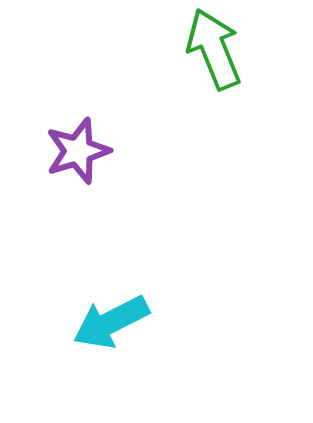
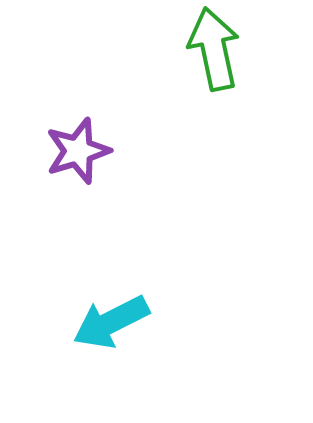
green arrow: rotated 10 degrees clockwise
